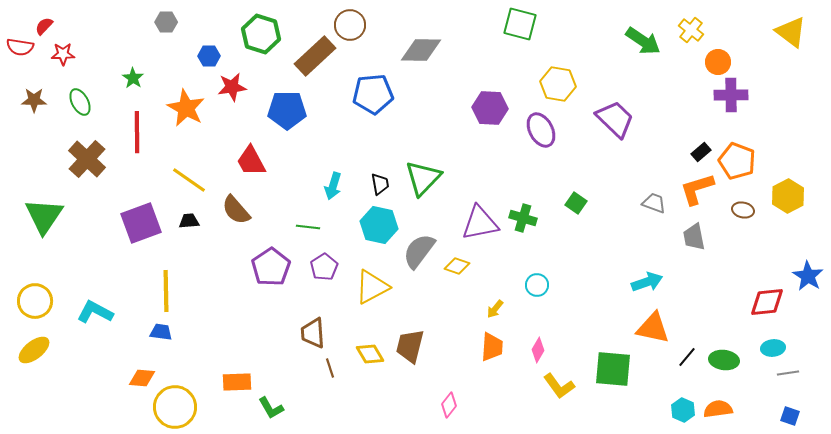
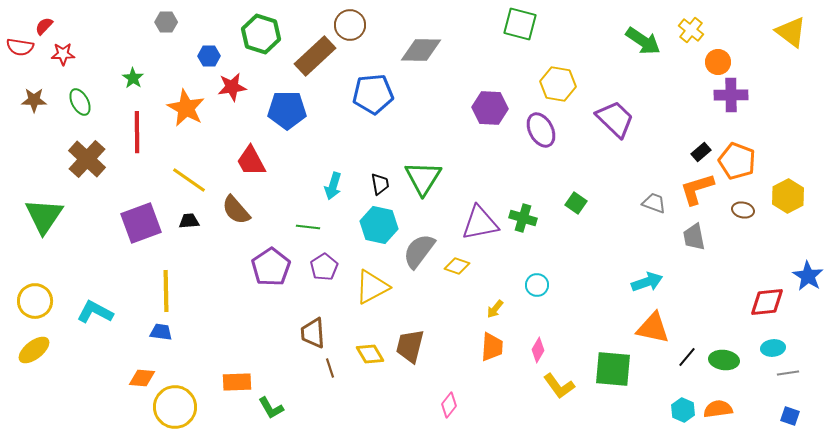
green triangle at (423, 178): rotated 12 degrees counterclockwise
